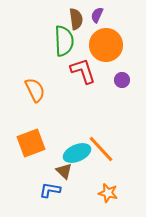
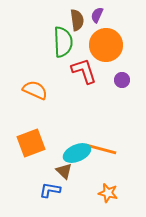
brown semicircle: moved 1 px right, 1 px down
green semicircle: moved 1 px left, 1 px down
red L-shape: moved 1 px right
orange semicircle: rotated 40 degrees counterclockwise
orange line: rotated 32 degrees counterclockwise
